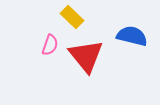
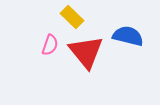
blue semicircle: moved 4 px left
red triangle: moved 4 px up
